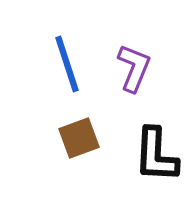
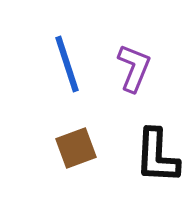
brown square: moved 3 px left, 10 px down
black L-shape: moved 1 px right, 1 px down
